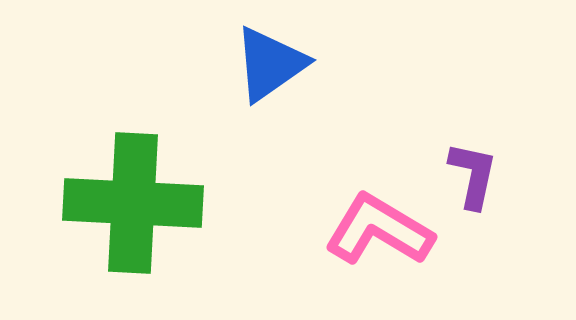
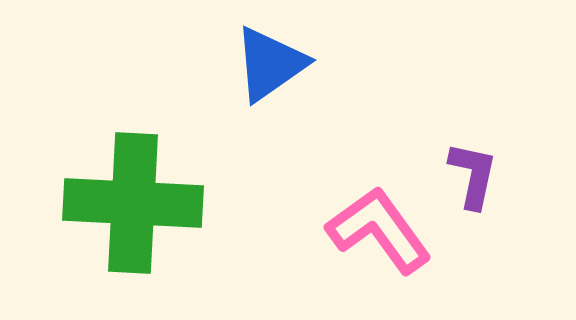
pink L-shape: rotated 23 degrees clockwise
